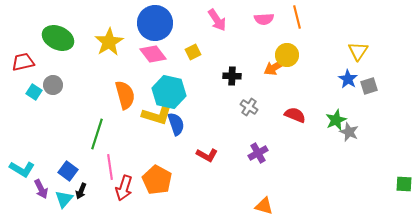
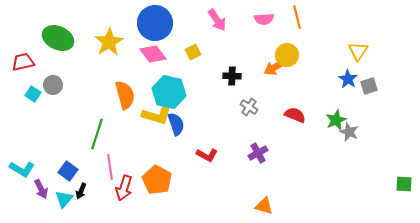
cyan square: moved 1 px left, 2 px down
